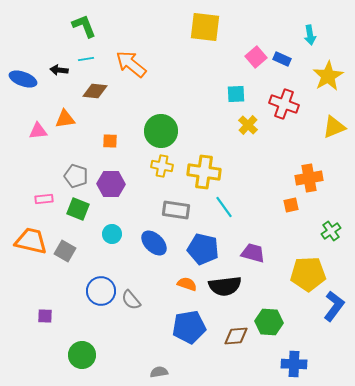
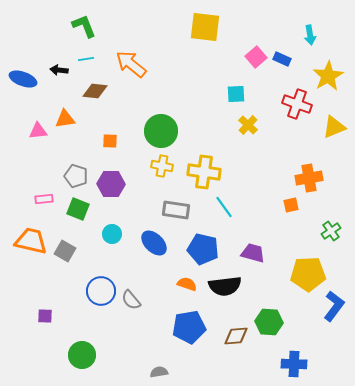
red cross at (284, 104): moved 13 px right
